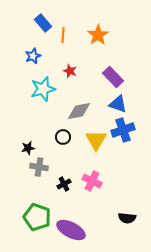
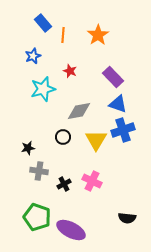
gray cross: moved 4 px down
